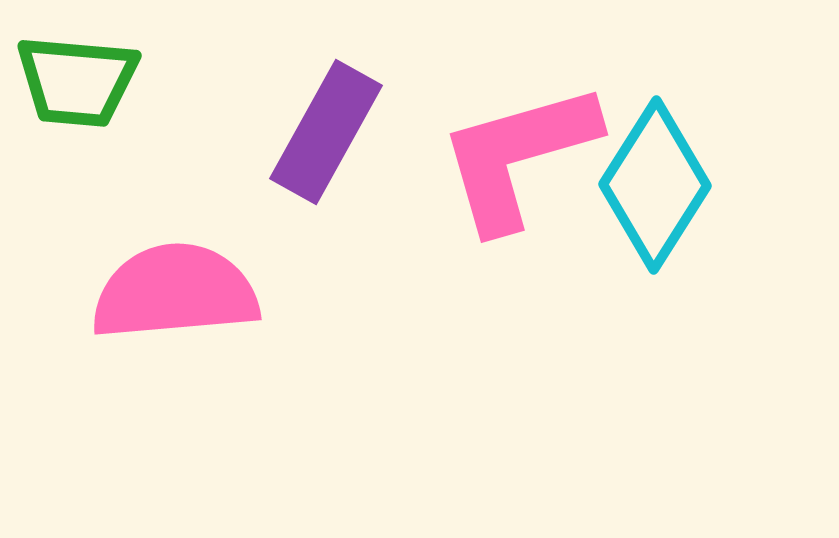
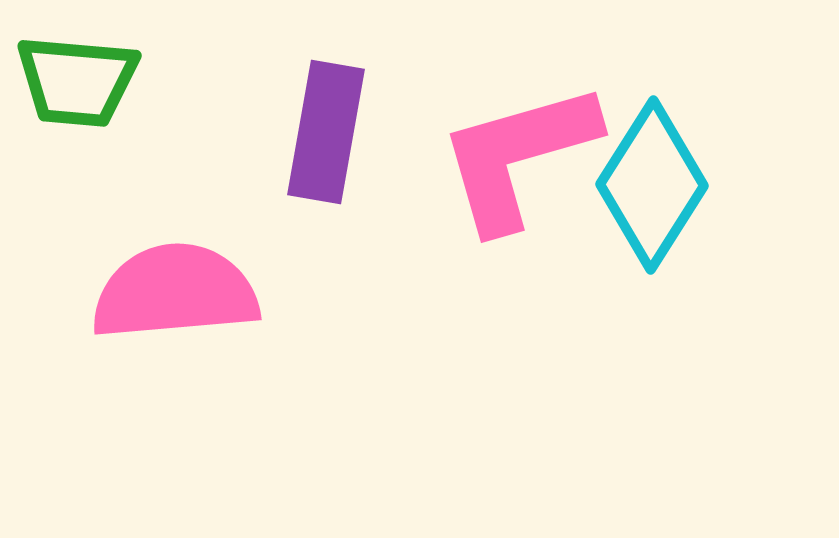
purple rectangle: rotated 19 degrees counterclockwise
cyan diamond: moved 3 px left
